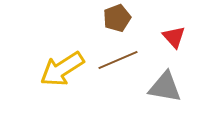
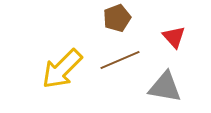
brown line: moved 2 px right
yellow arrow: rotated 12 degrees counterclockwise
